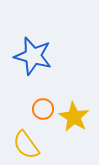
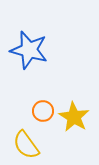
blue star: moved 4 px left, 6 px up
orange circle: moved 2 px down
